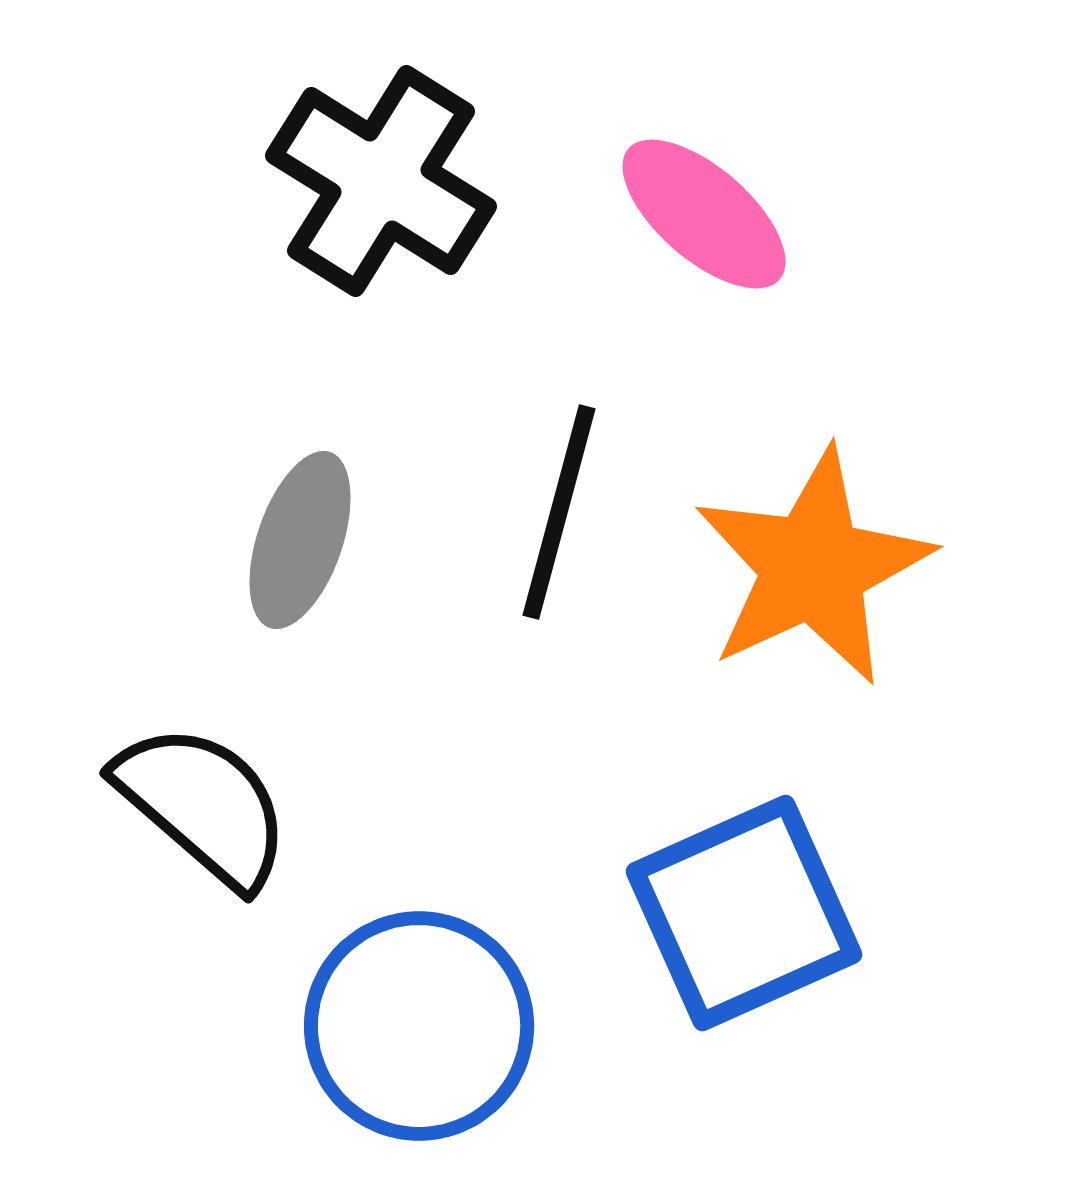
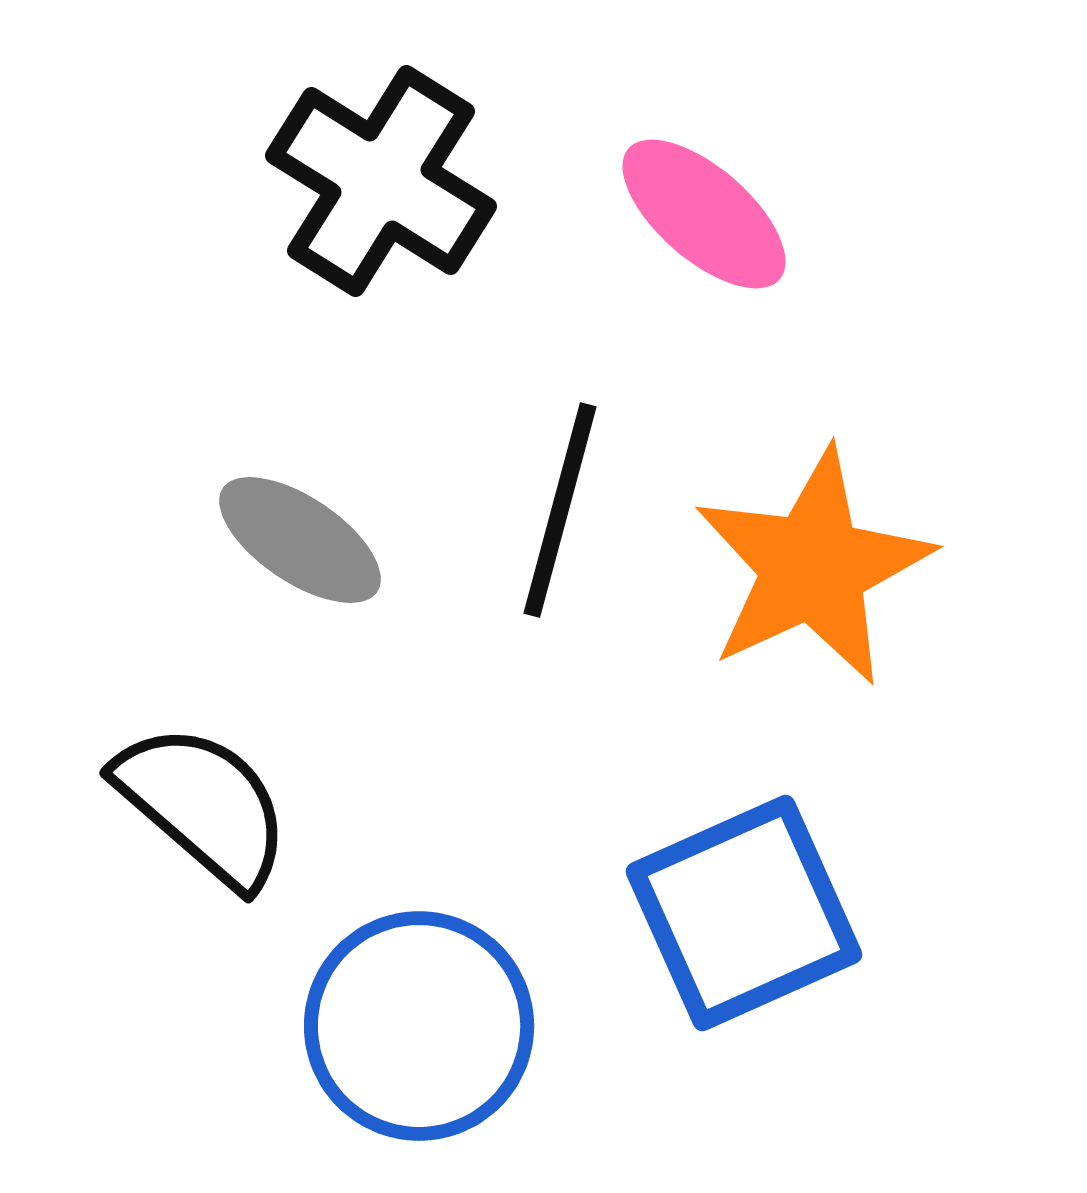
black line: moved 1 px right, 2 px up
gray ellipse: rotated 75 degrees counterclockwise
